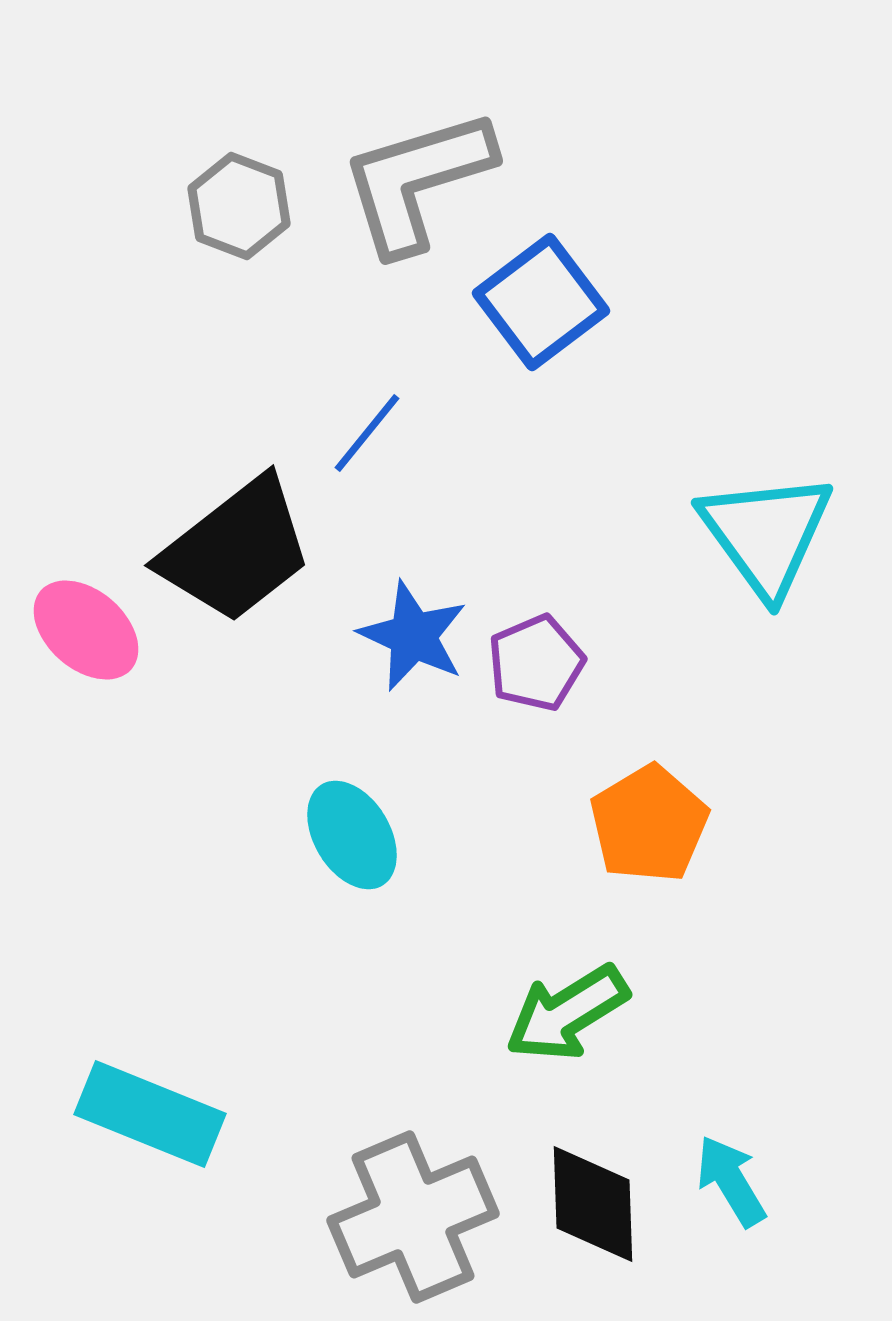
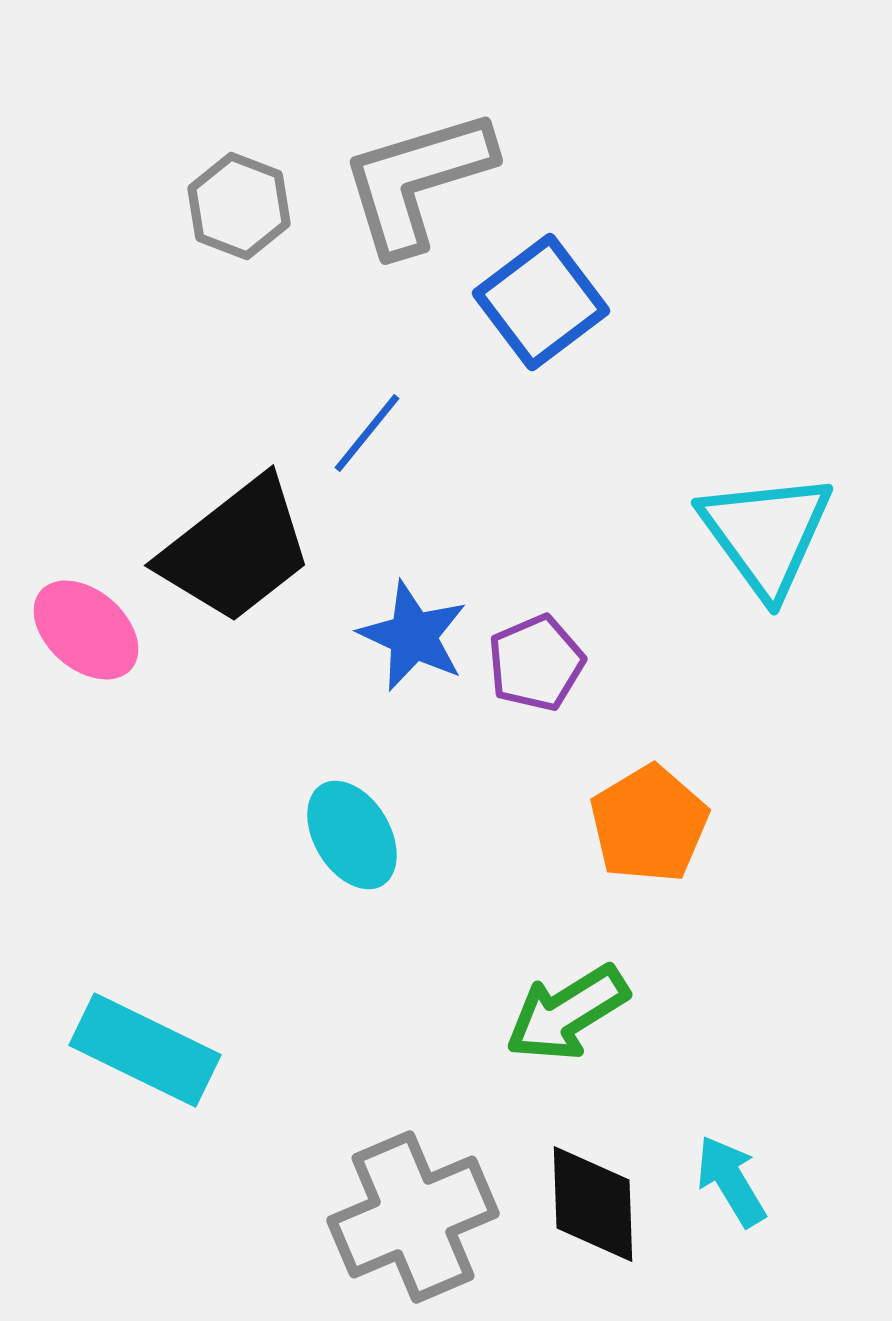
cyan rectangle: moved 5 px left, 64 px up; rotated 4 degrees clockwise
